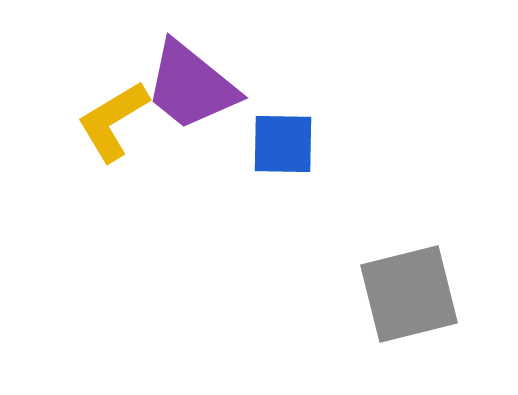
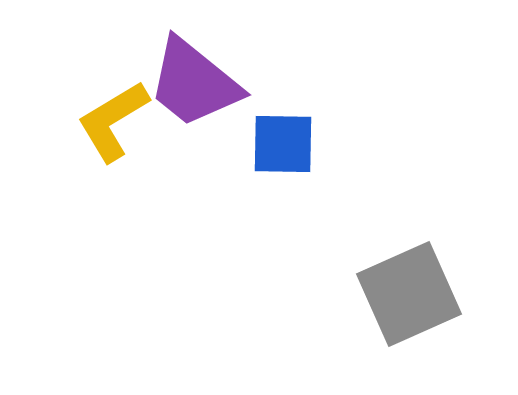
purple trapezoid: moved 3 px right, 3 px up
gray square: rotated 10 degrees counterclockwise
